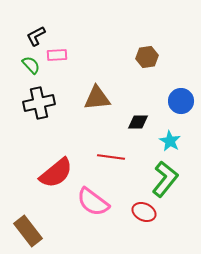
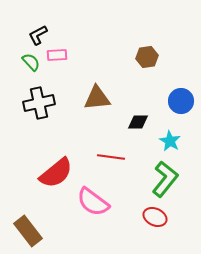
black L-shape: moved 2 px right, 1 px up
green semicircle: moved 3 px up
red ellipse: moved 11 px right, 5 px down
